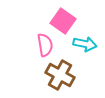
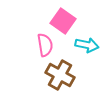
cyan arrow: moved 2 px right, 1 px down
